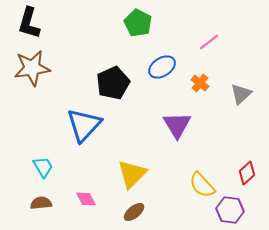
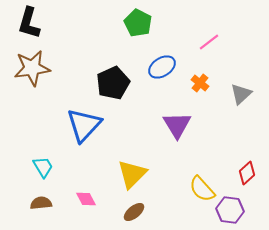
yellow semicircle: moved 4 px down
